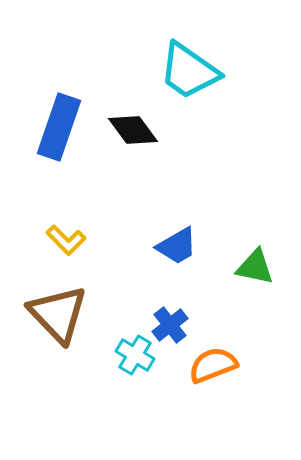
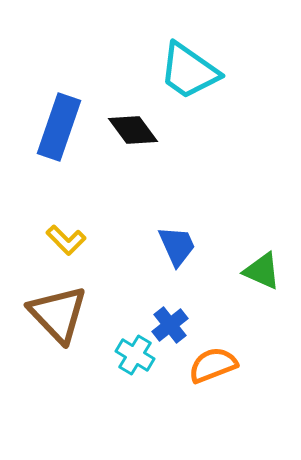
blue trapezoid: rotated 84 degrees counterclockwise
green triangle: moved 7 px right, 4 px down; rotated 12 degrees clockwise
